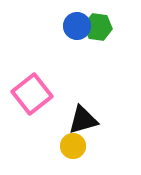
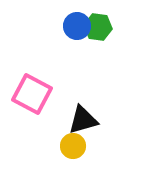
pink square: rotated 24 degrees counterclockwise
